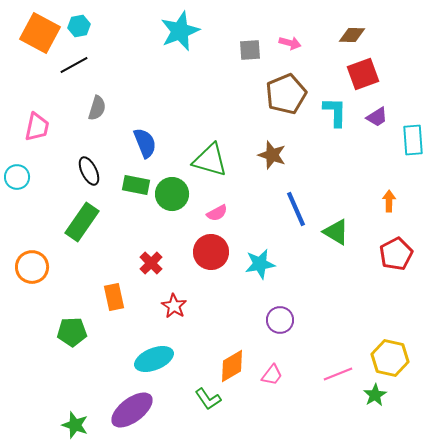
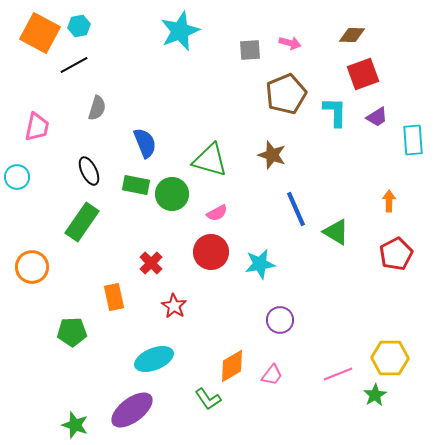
yellow hexagon at (390, 358): rotated 12 degrees counterclockwise
